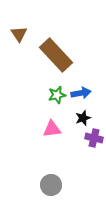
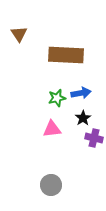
brown rectangle: moved 10 px right; rotated 44 degrees counterclockwise
green star: moved 3 px down
black star: rotated 14 degrees counterclockwise
